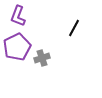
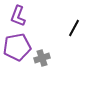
purple pentagon: rotated 16 degrees clockwise
